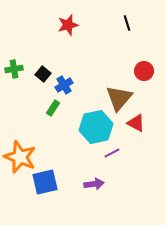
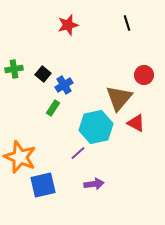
red circle: moved 4 px down
purple line: moved 34 px left; rotated 14 degrees counterclockwise
blue square: moved 2 px left, 3 px down
